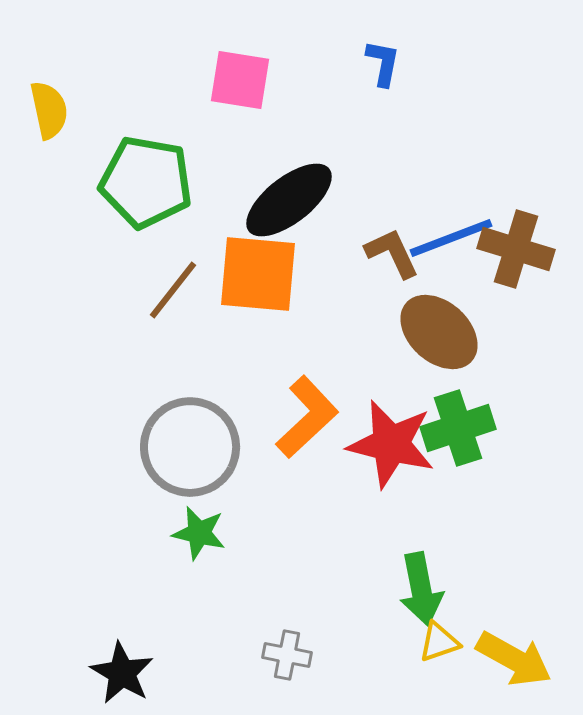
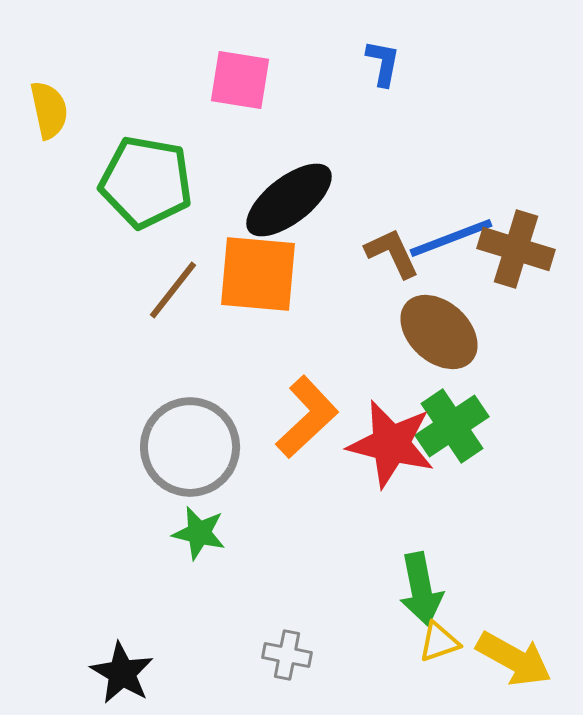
green cross: moved 6 px left, 2 px up; rotated 16 degrees counterclockwise
